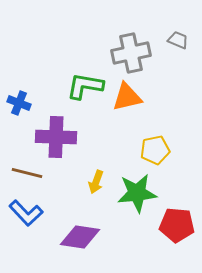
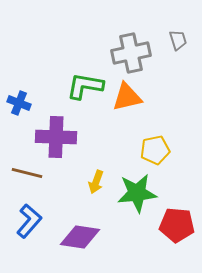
gray trapezoid: rotated 50 degrees clockwise
blue L-shape: moved 3 px right, 8 px down; rotated 96 degrees counterclockwise
